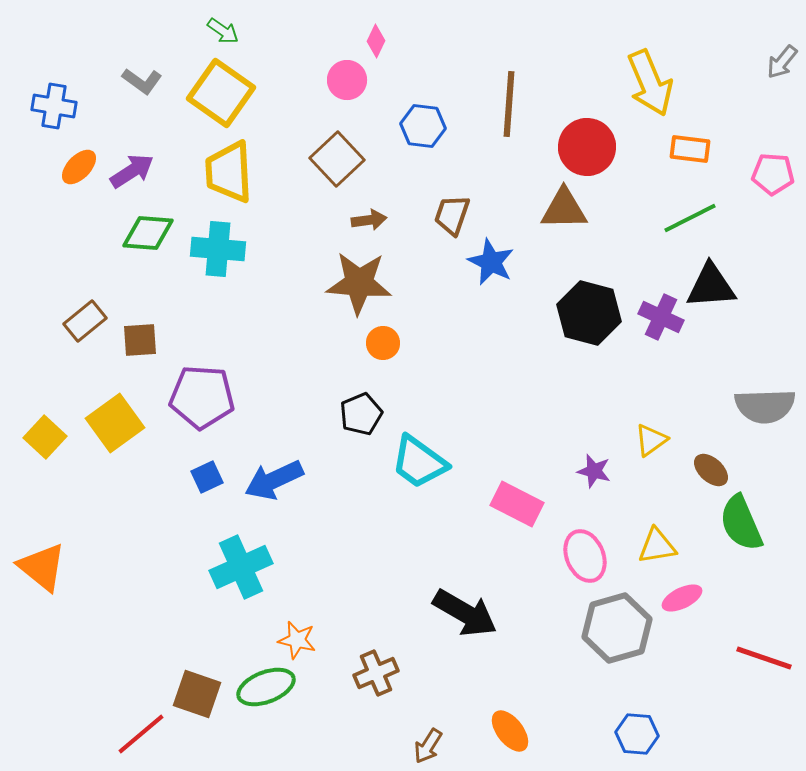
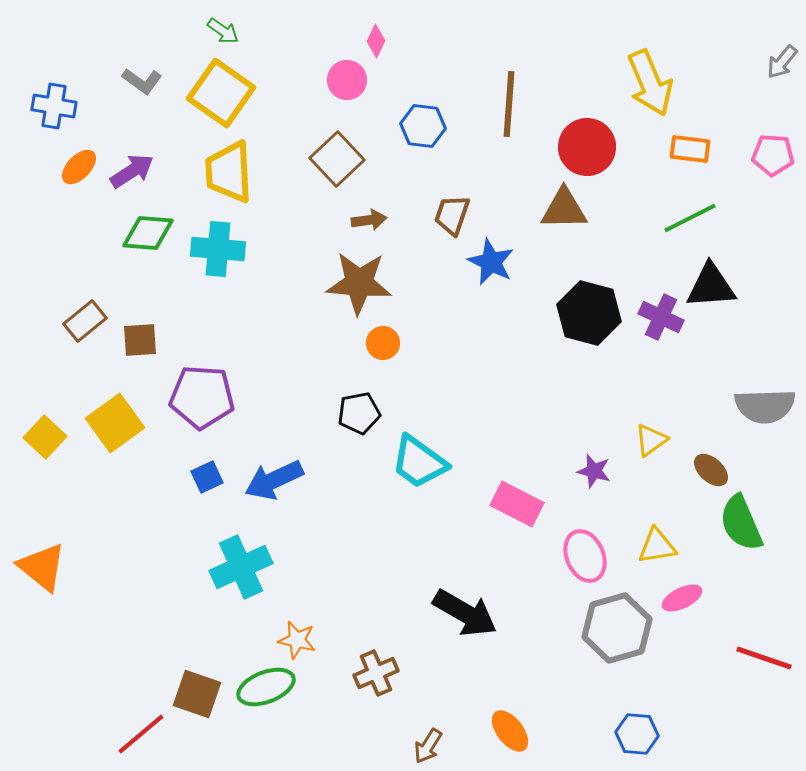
pink pentagon at (773, 174): moved 19 px up
black pentagon at (361, 414): moved 2 px left, 1 px up; rotated 12 degrees clockwise
